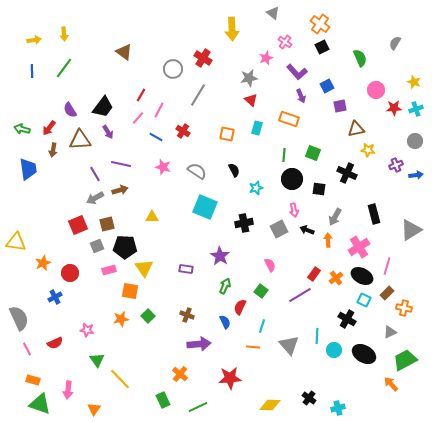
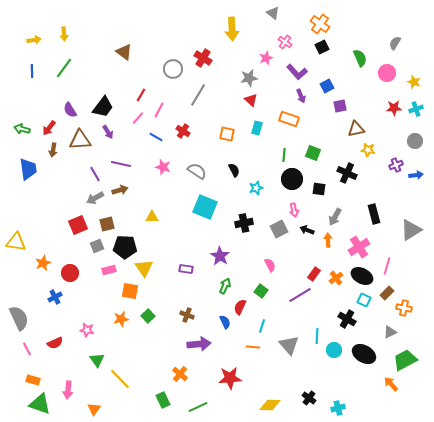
pink circle at (376, 90): moved 11 px right, 17 px up
